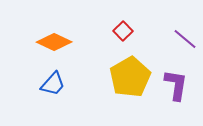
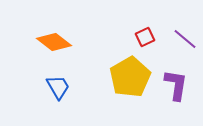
red square: moved 22 px right, 6 px down; rotated 18 degrees clockwise
orange diamond: rotated 12 degrees clockwise
blue trapezoid: moved 5 px right, 3 px down; rotated 72 degrees counterclockwise
